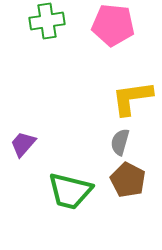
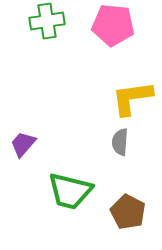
gray semicircle: rotated 12 degrees counterclockwise
brown pentagon: moved 32 px down
